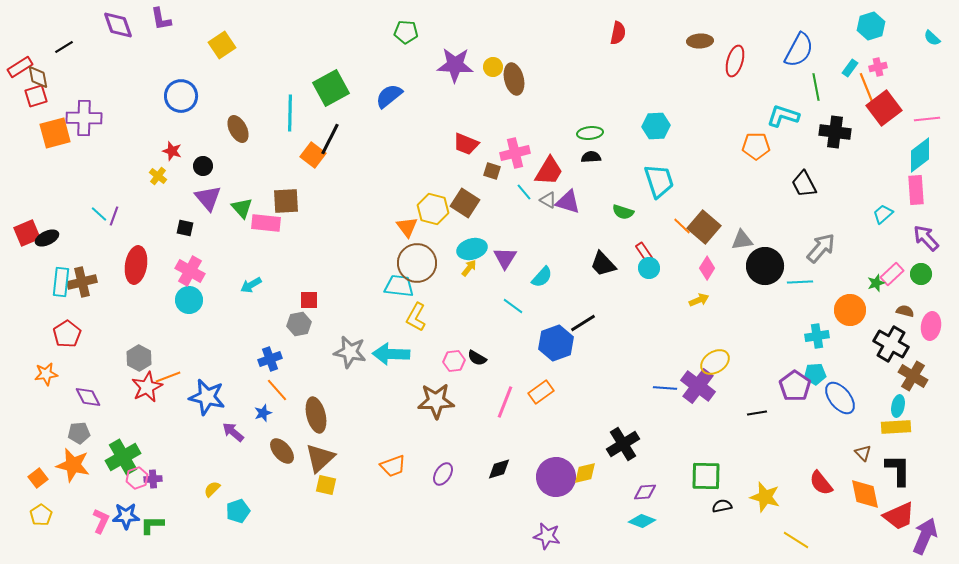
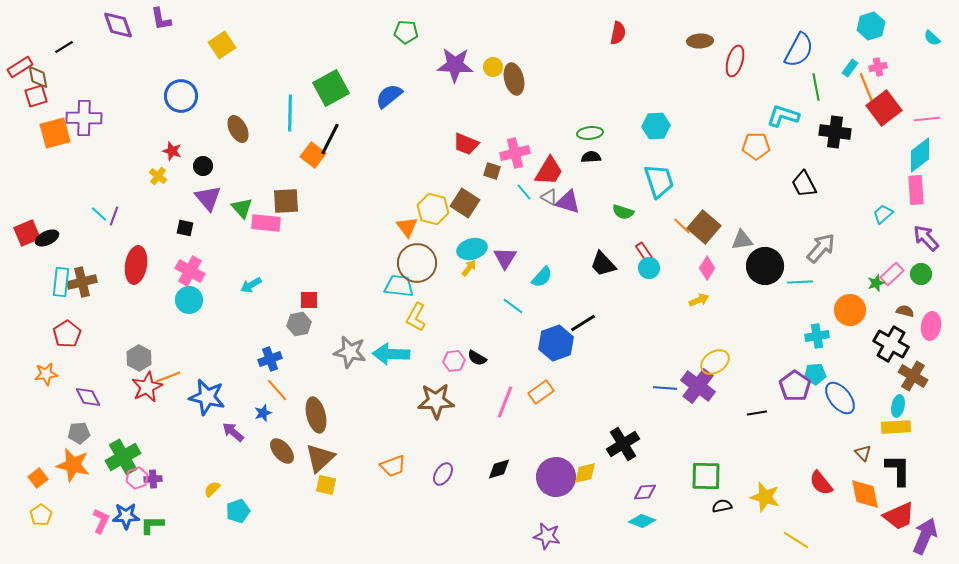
gray triangle at (548, 200): moved 1 px right, 3 px up
